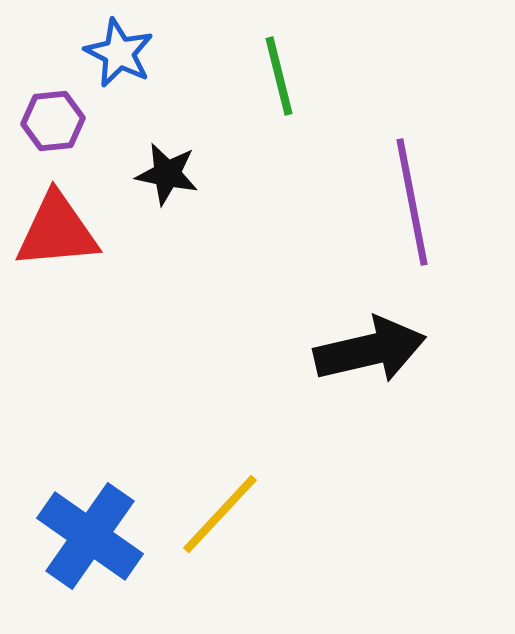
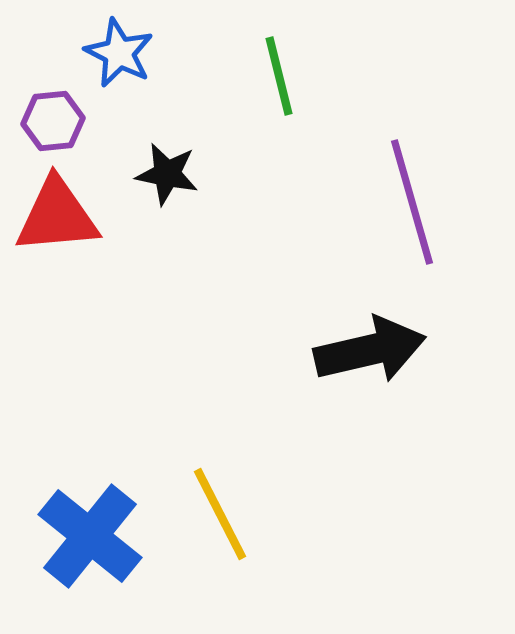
purple line: rotated 5 degrees counterclockwise
red triangle: moved 15 px up
yellow line: rotated 70 degrees counterclockwise
blue cross: rotated 4 degrees clockwise
